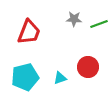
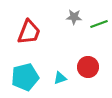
gray star: moved 2 px up
